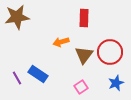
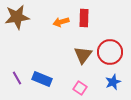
orange arrow: moved 20 px up
brown triangle: moved 1 px left
blue rectangle: moved 4 px right, 5 px down; rotated 12 degrees counterclockwise
blue star: moved 3 px left, 1 px up
pink square: moved 1 px left, 1 px down; rotated 24 degrees counterclockwise
